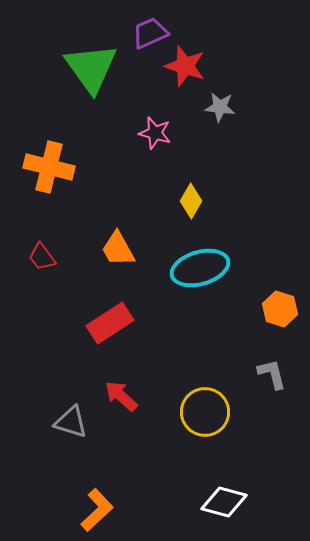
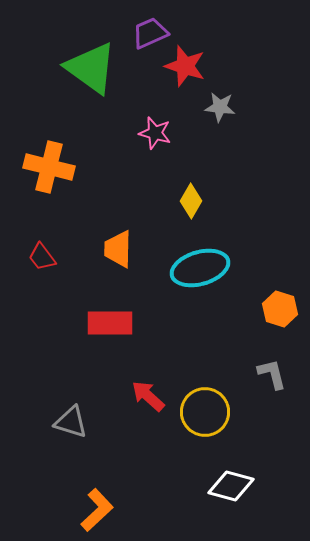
green triangle: rotated 18 degrees counterclockwise
orange trapezoid: rotated 30 degrees clockwise
red rectangle: rotated 33 degrees clockwise
red arrow: moved 27 px right
white diamond: moved 7 px right, 16 px up
